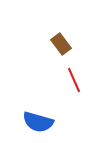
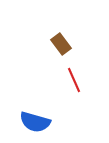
blue semicircle: moved 3 px left
